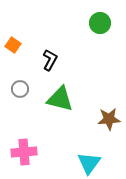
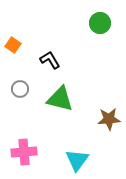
black L-shape: rotated 60 degrees counterclockwise
cyan triangle: moved 12 px left, 3 px up
